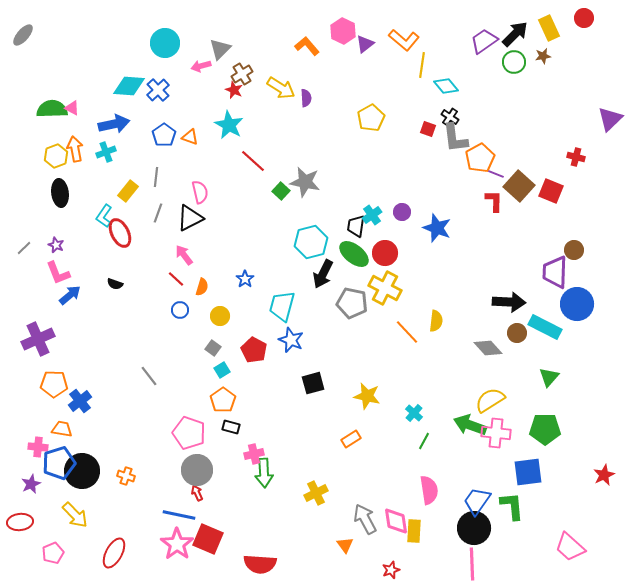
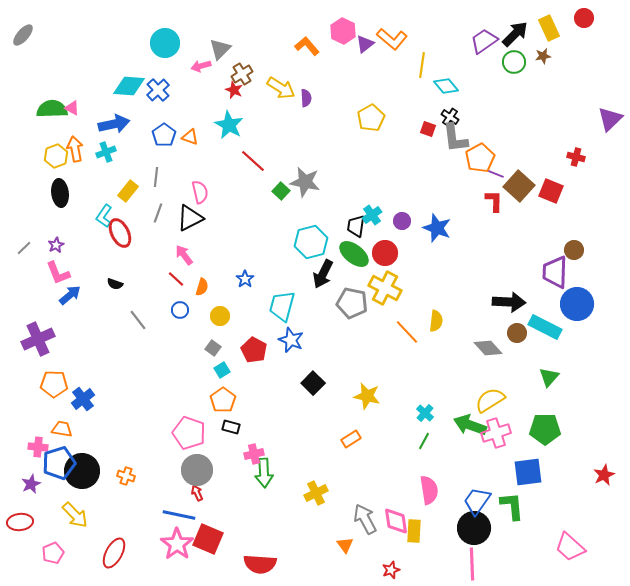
orange L-shape at (404, 40): moved 12 px left, 1 px up
purple circle at (402, 212): moved 9 px down
purple star at (56, 245): rotated 21 degrees clockwise
gray line at (149, 376): moved 11 px left, 56 px up
black square at (313, 383): rotated 30 degrees counterclockwise
blue cross at (80, 401): moved 3 px right, 2 px up
cyan cross at (414, 413): moved 11 px right
pink cross at (496, 433): rotated 24 degrees counterclockwise
